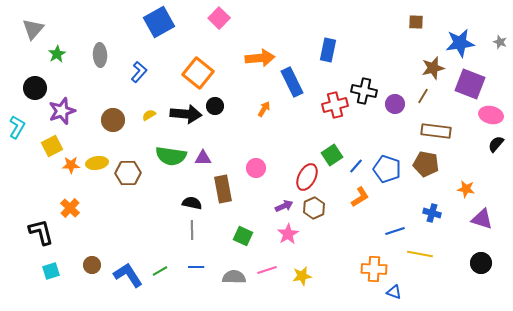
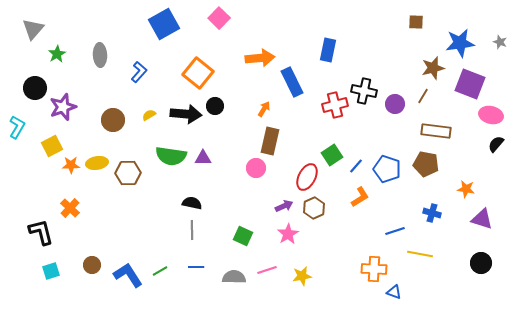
blue square at (159, 22): moved 5 px right, 2 px down
purple star at (62, 111): moved 1 px right, 4 px up
brown rectangle at (223, 189): moved 47 px right, 48 px up; rotated 24 degrees clockwise
